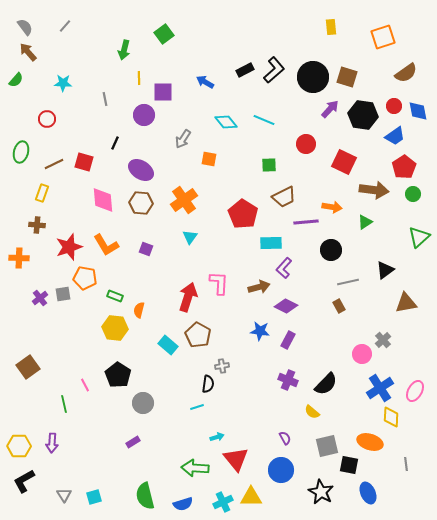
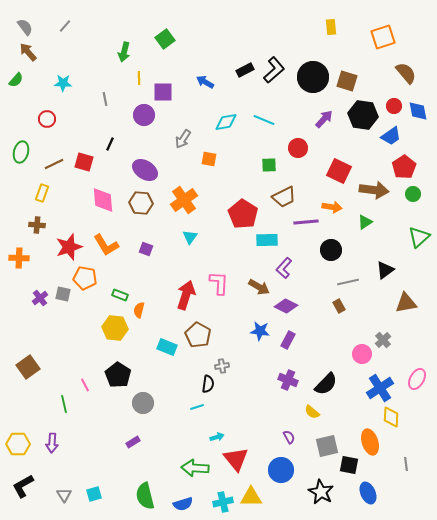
green square at (164, 34): moved 1 px right, 5 px down
green arrow at (124, 50): moved 2 px down
brown semicircle at (406, 73): rotated 95 degrees counterclockwise
brown square at (347, 77): moved 4 px down
purple arrow at (330, 109): moved 6 px left, 10 px down
cyan diamond at (226, 122): rotated 60 degrees counterclockwise
blue trapezoid at (395, 136): moved 4 px left
black line at (115, 143): moved 5 px left, 1 px down
red circle at (306, 144): moved 8 px left, 4 px down
red square at (344, 162): moved 5 px left, 9 px down
purple ellipse at (141, 170): moved 4 px right
cyan rectangle at (271, 243): moved 4 px left, 3 px up
brown arrow at (259, 287): rotated 45 degrees clockwise
gray square at (63, 294): rotated 21 degrees clockwise
green rectangle at (115, 296): moved 5 px right, 1 px up
red arrow at (188, 297): moved 2 px left, 2 px up
cyan rectangle at (168, 345): moved 1 px left, 2 px down; rotated 18 degrees counterclockwise
pink ellipse at (415, 391): moved 2 px right, 12 px up
purple semicircle at (285, 438): moved 4 px right, 1 px up
orange ellipse at (370, 442): rotated 55 degrees clockwise
yellow hexagon at (19, 446): moved 1 px left, 2 px up
black L-shape at (24, 481): moved 1 px left, 5 px down
cyan square at (94, 497): moved 3 px up
cyan cross at (223, 502): rotated 12 degrees clockwise
